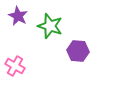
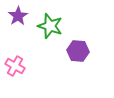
purple star: rotated 12 degrees clockwise
